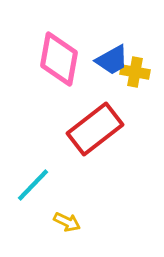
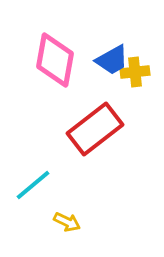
pink diamond: moved 4 px left, 1 px down
yellow cross: rotated 16 degrees counterclockwise
cyan line: rotated 6 degrees clockwise
